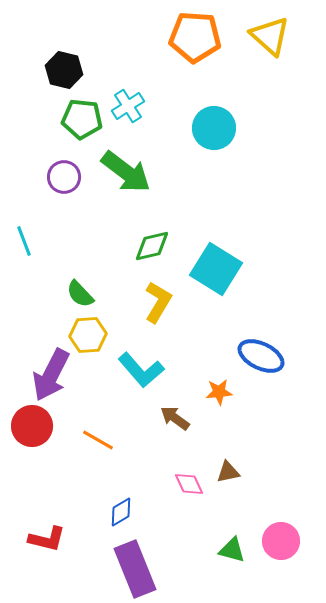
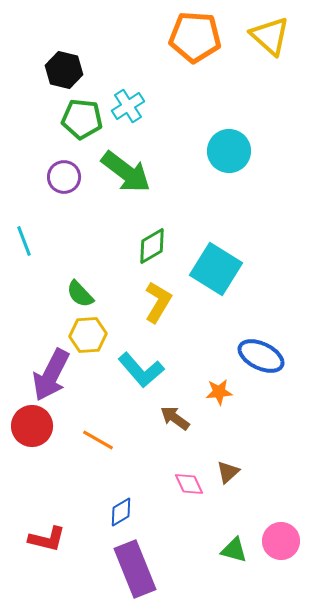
cyan circle: moved 15 px right, 23 px down
green diamond: rotated 18 degrees counterclockwise
brown triangle: rotated 30 degrees counterclockwise
green triangle: moved 2 px right
